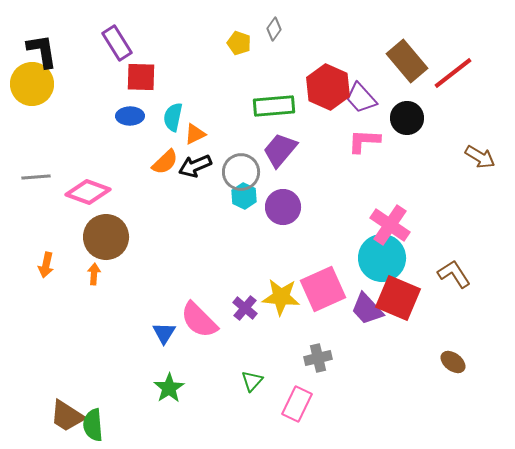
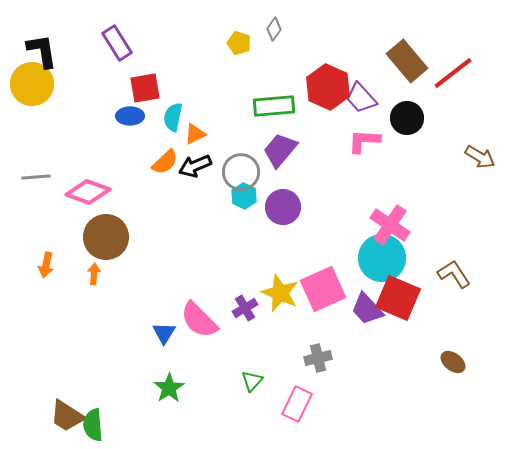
red square at (141, 77): moved 4 px right, 11 px down; rotated 12 degrees counterclockwise
yellow star at (281, 297): moved 1 px left, 4 px up; rotated 18 degrees clockwise
purple cross at (245, 308): rotated 20 degrees clockwise
